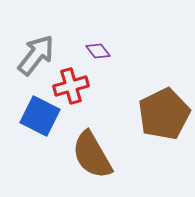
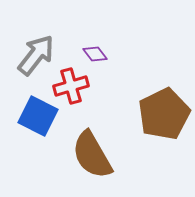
purple diamond: moved 3 px left, 3 px down
blue square: moved 2 px left
